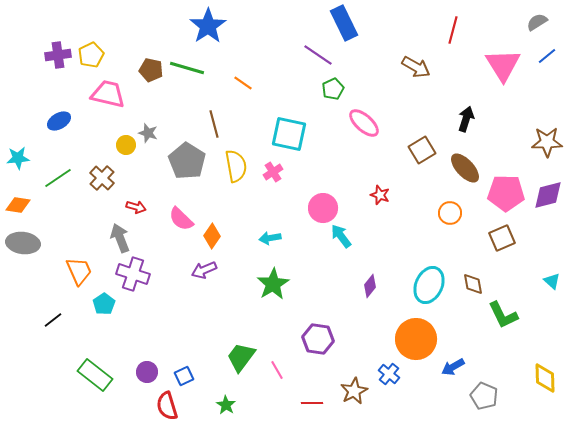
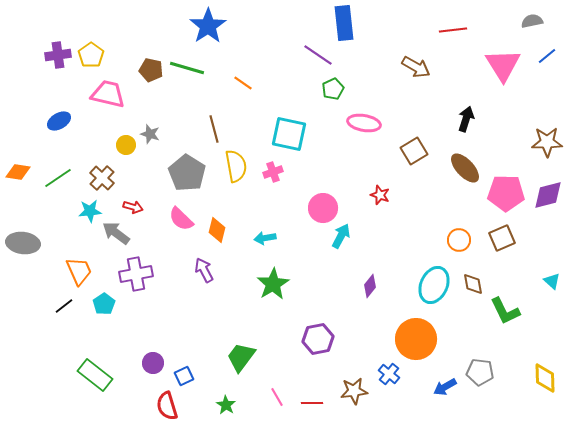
gray semicircle at (537, 22): moved 5 px left, 1 px up; rotated 20 degrees clockwise
blue rectangle at (344, 23): rotated 20 degrees clockwise
red line at (453, 30): rotated 68 degrees clockwise
yellow pentagon at (91, 55): rotated 10 degrees counterclockwise
pink ellipse at (364, 123): rotated 32 degrees counterclockwise
brown line at (214, 124): moved 5 px down
gray star at (148, 133): moved 2 px right, 1 px down
brown square at (422, 150): moved 8 px left, 1 px down
cyan star at (18, 158): moved 72 px right, 53 px down
gray pentagon at (187, 161): moved 12 px down
pink cross at (273, 172): rotated 12 degrees clockwise
orange diamond at (18, 205): moved 33 px up
red arrow at (136, 207): moved 3 px left
orange circle at (450, 213): moved 9 px right, 27 px down
orange diamond at (212, 236): moved 5 px right, 6 px up; rotated 20 degrees counterclockwise
cyan arrow at (341, 236): rotated 65 degrees clockwise
gray arrow at (120, 238): moved 4 px left, 5 px up; rotated 32 degrees counterclockwise
cyan arrow at (270, 238): moved 5 px left
purple arrow at (204, 270): rotated 85 degrees clockwise
purple cross at (133, 274): moved 3 px right; rotated 28 degrees counterclockwise
cyan ellipse at (429, 285): moved 5 px right
green L-shape at (503, 315): moved 2 px right, 4 px up
black line at (53, 320): moved 11 px right, 14 px up
purple hexagon at (318, 339): rotated 20 degrees counterclockwise
blue arrow at (453, 367): moved 8 px left, 20 px down
pink line at (277, 370): moved 27 px down
purple circle at (147, 372): moved 6 px right, 9 px up
brown star at (354, 391): rotated 20 degrees clockwise
gray pentagon at (484, 396): moved 4 px left, 24 px up; rotated 16 degrees counterclockwise
